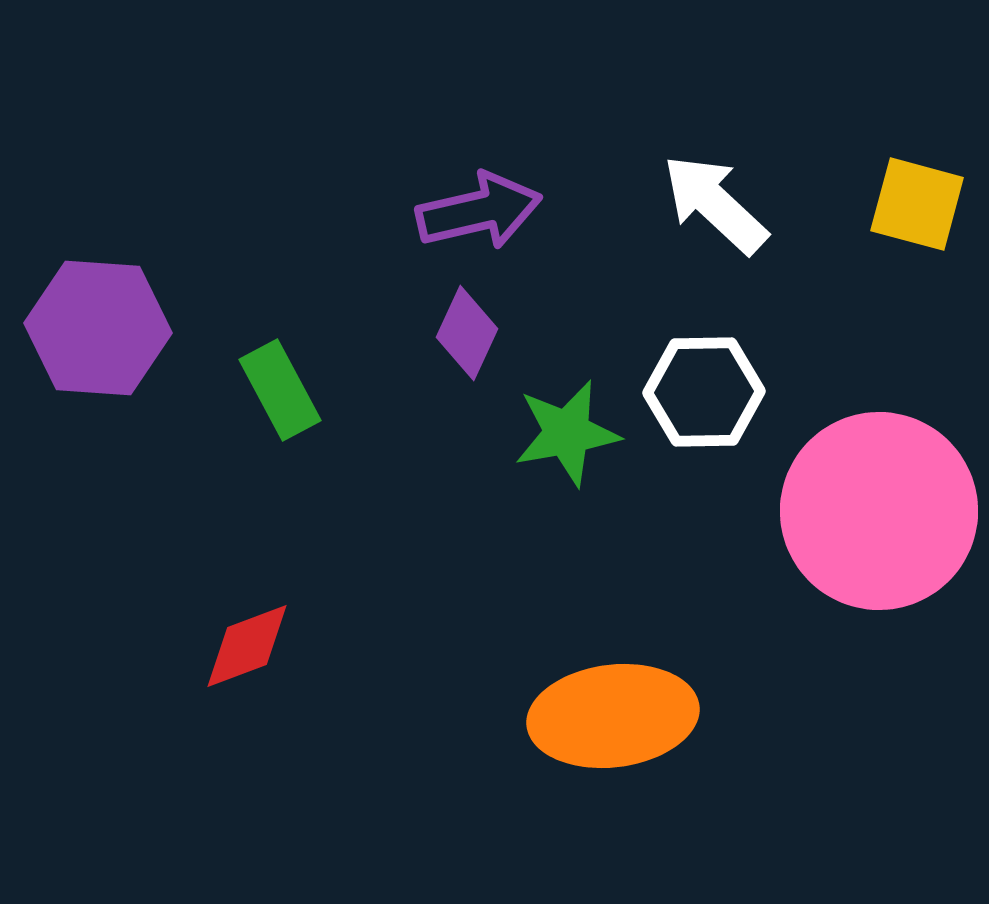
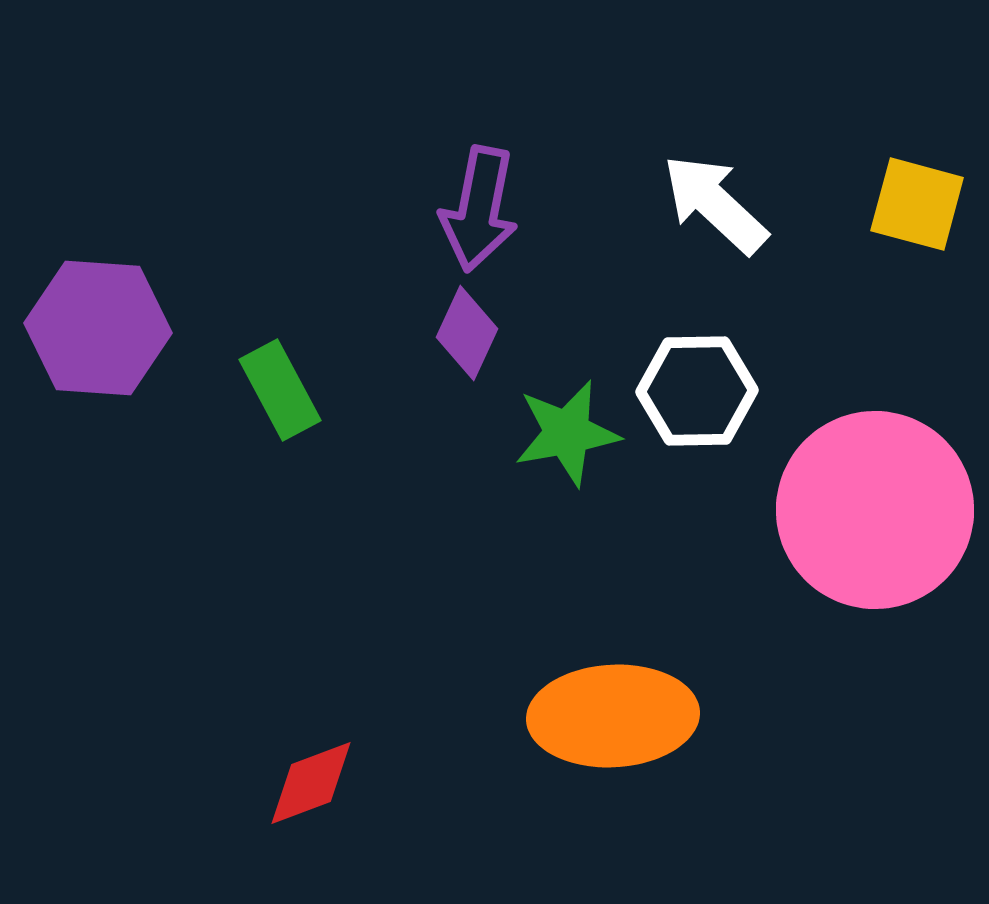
purple arrow: moved 2 px up; rotated 114 degrees clockwise
white hexagon: moved 7 px left, 1 px up
pink circle: moved 4 px left, 1 px up
red diamond: moved 64 px right, 137 px down
orange ellipse: rotated 4 degrees clockwise
